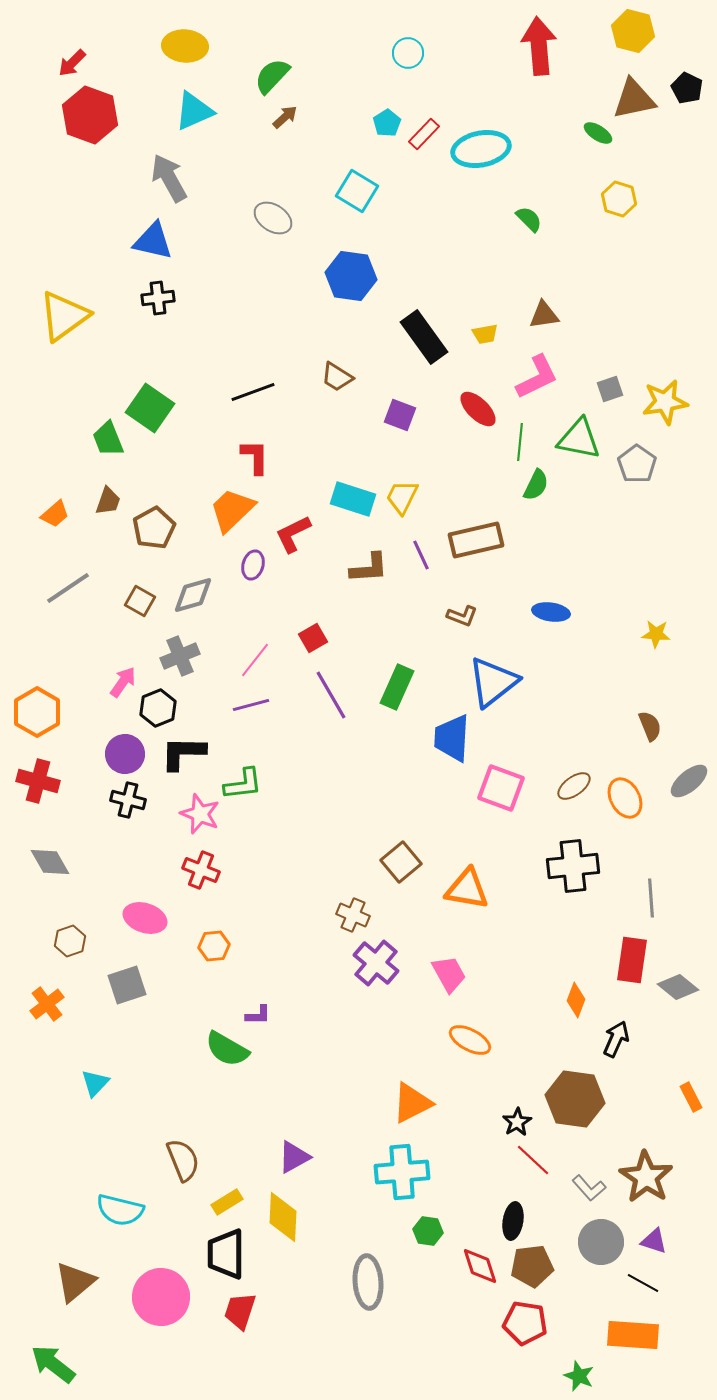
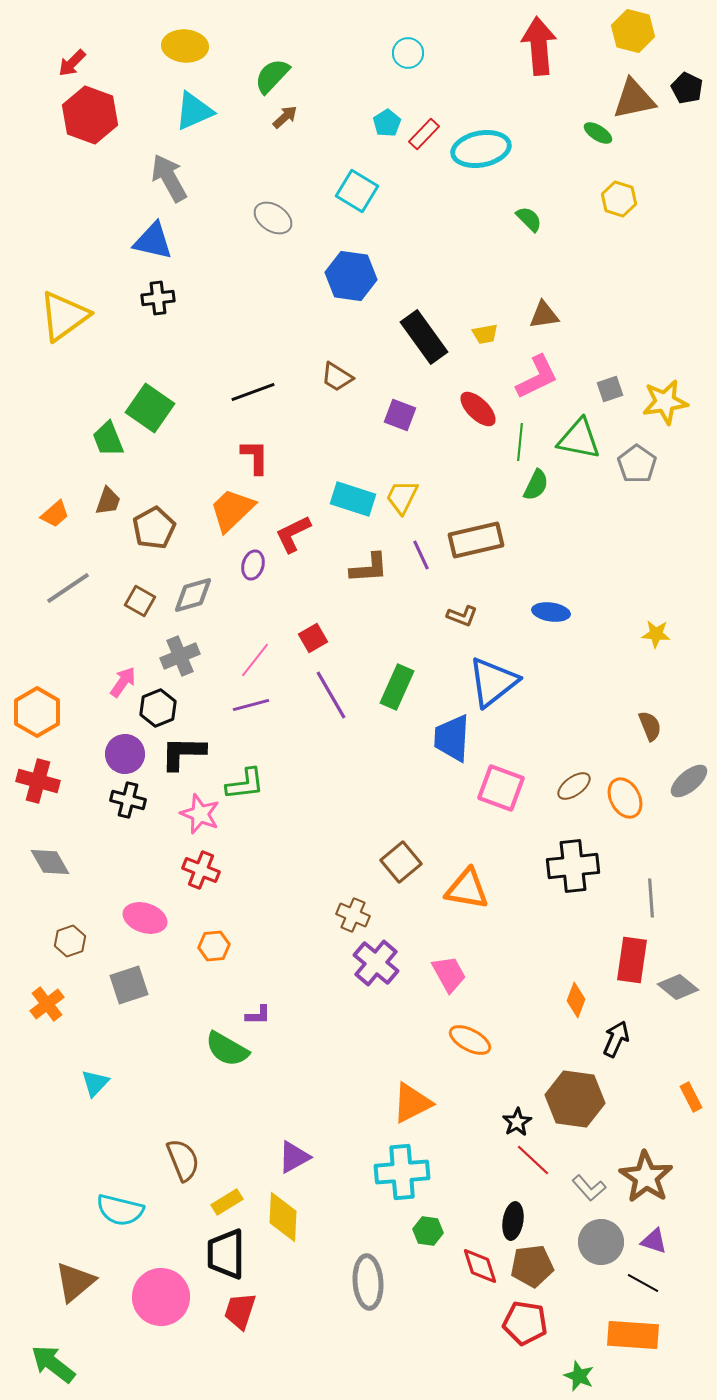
green L-shape at (243, 784): moved 2 px right
gray square at (127, 985): moved 2 px right
